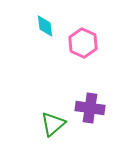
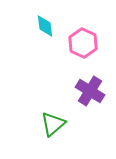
purple cross: moved 17 px up; rotated 24 degrees clockwise
